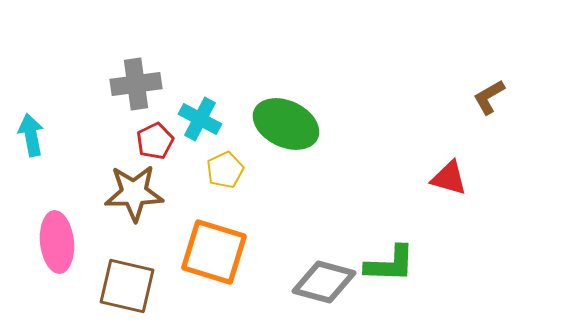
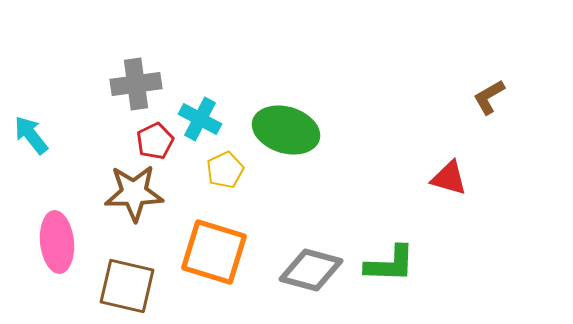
green ellipse: moved 6 px down; rotated 8 degrees counterclockwise
cyan arrow: rotated 27 degrees counterclockwise
gray diamond: moved 13 px left, 12 px up
